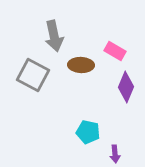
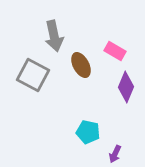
brown ellipse: rotated 60 degrees clockwise
purple arrow: rotated 30 degrees clockwise
